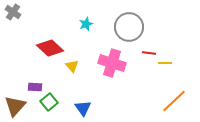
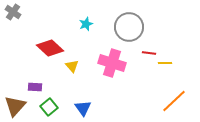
green square: moved 5 px down
